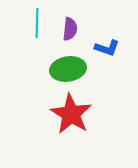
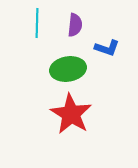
purple semicircle: moved 5 px right, 4 px up
